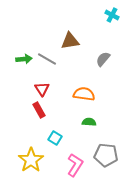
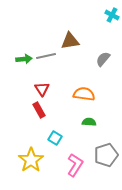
gray line: moved 1 px left, 3 px up; rotated 42 degrees counterclockwise
gray pentagon: rotated 25 degrees counterclockwise
